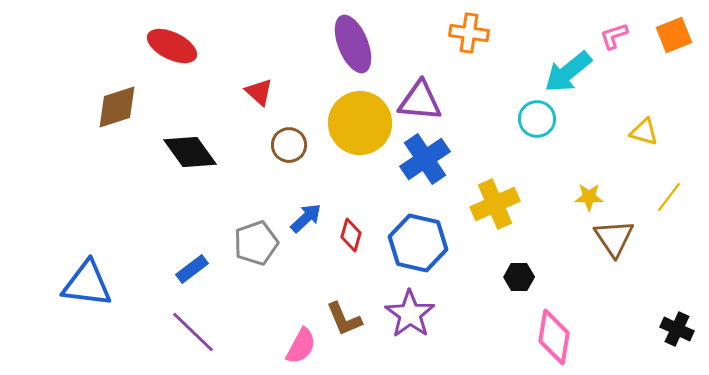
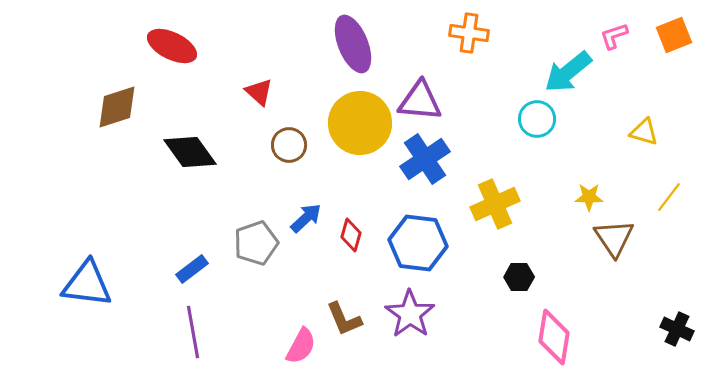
blue hexagon: rotated 6 degrees counterclockwise
purple line: rotated 36 degrees clockwise
